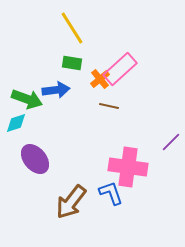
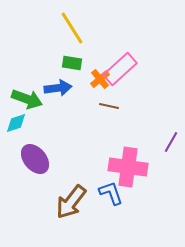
blue arrow: moved 2 px right, 2 px up
purple line: rotated 15 degrees counterclockwise
